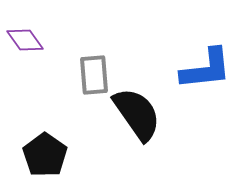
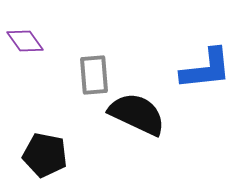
purple diamond: moved 1 px down
black semicircle: rotated 30 degrees counterclockwise
black pentagon: rotated 24 degrees counterclockwise
